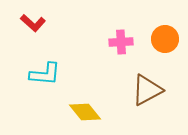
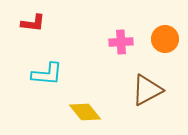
red L-shape: rotated 35 degrees counterclockwise
cyan L-shape: moved 2 px right
